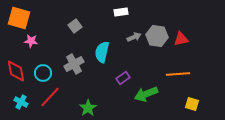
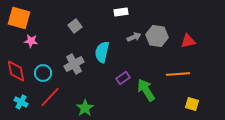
red triangle: moved 7 px right, 2 px down
green arrow: moved 4 px up; rotated 80 degrees clockwise
green star: moved 3 px left
